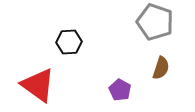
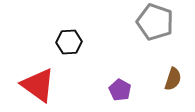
brown semicircle: moved 12 px right, 11 px down
